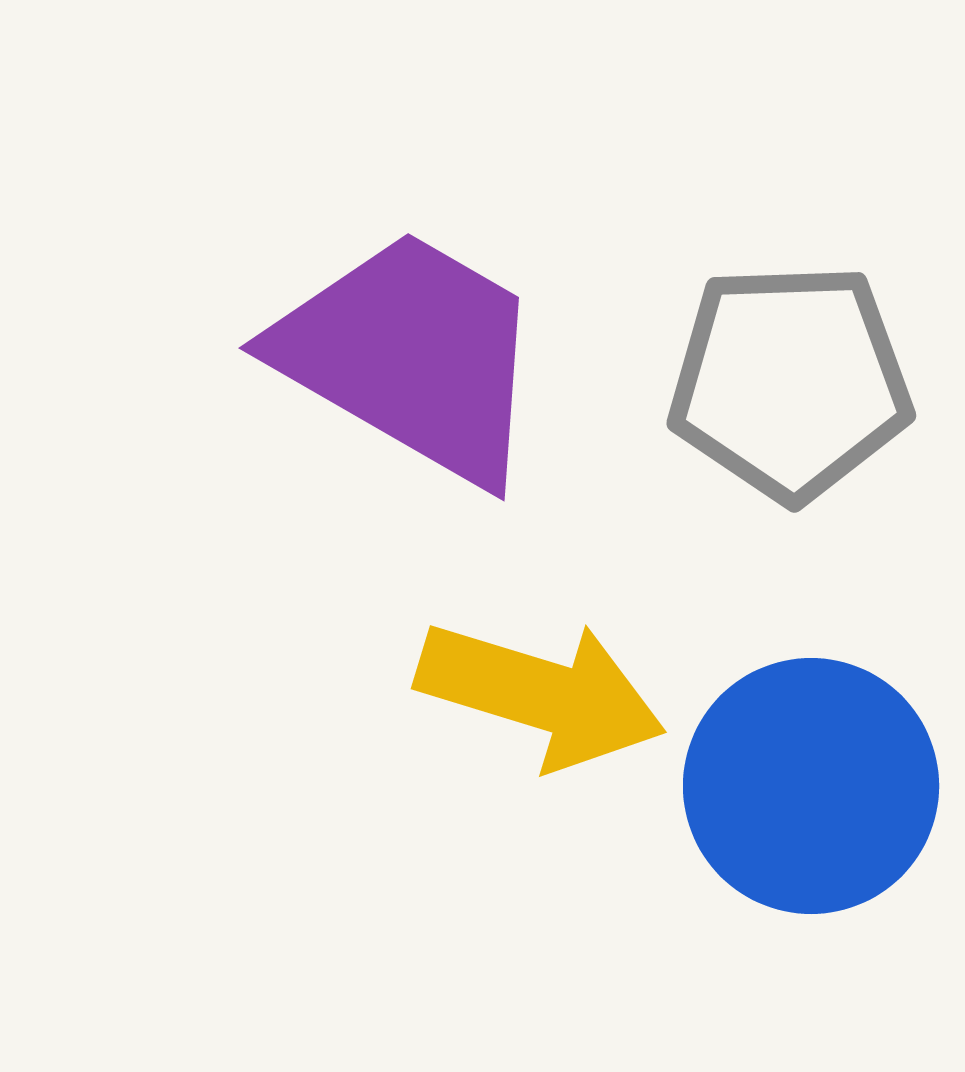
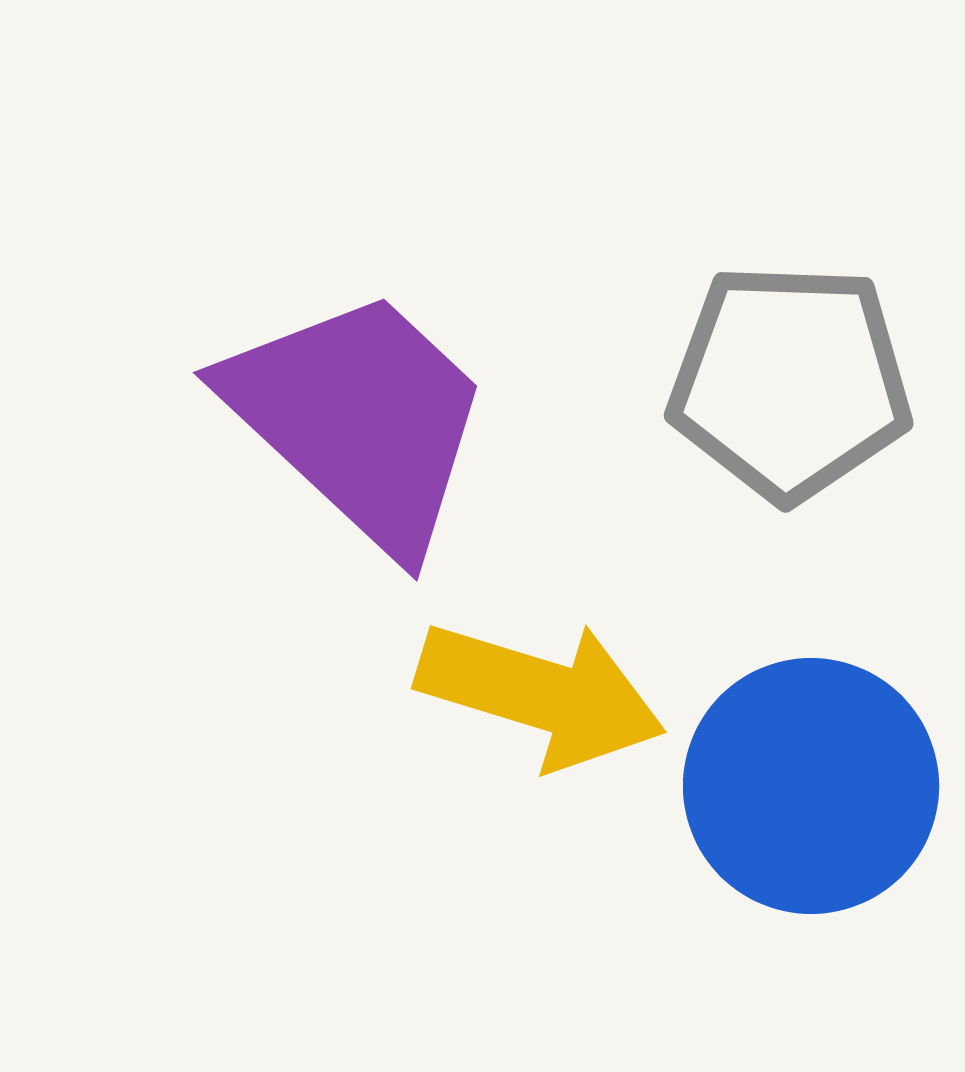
purple trapezoid: moved 52 px left, 63 px down; rotated 13 degrees clockwise
gray pentagon: rotated 4 degrees clockwise
